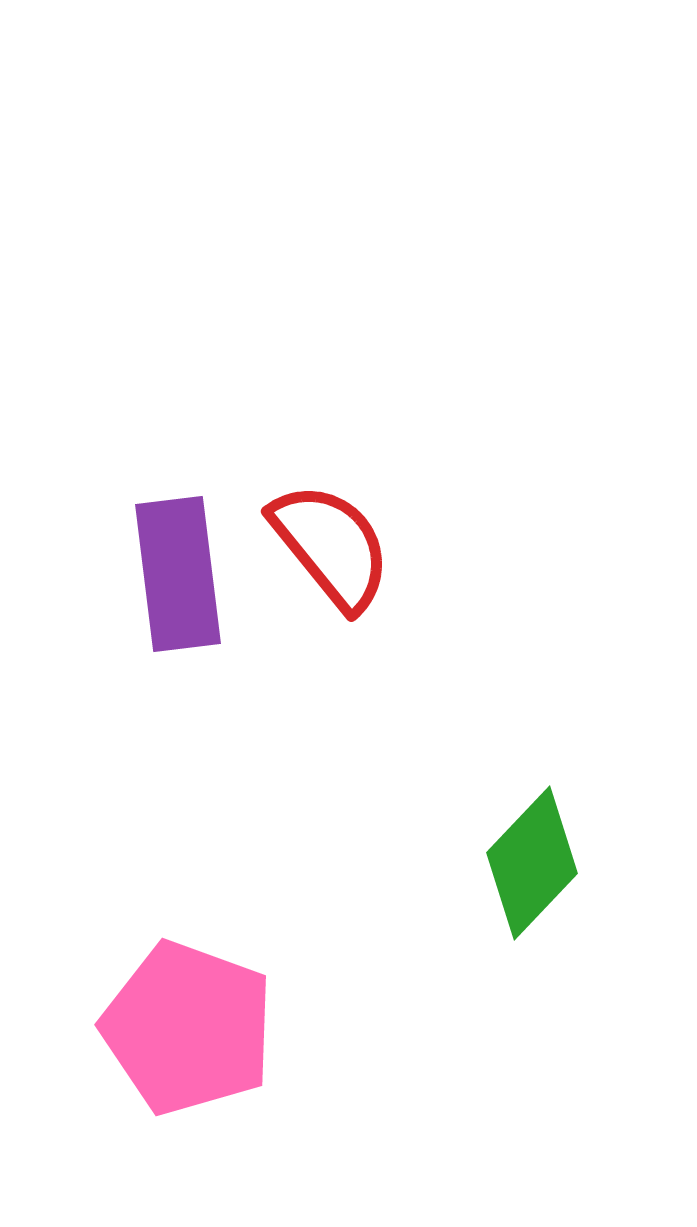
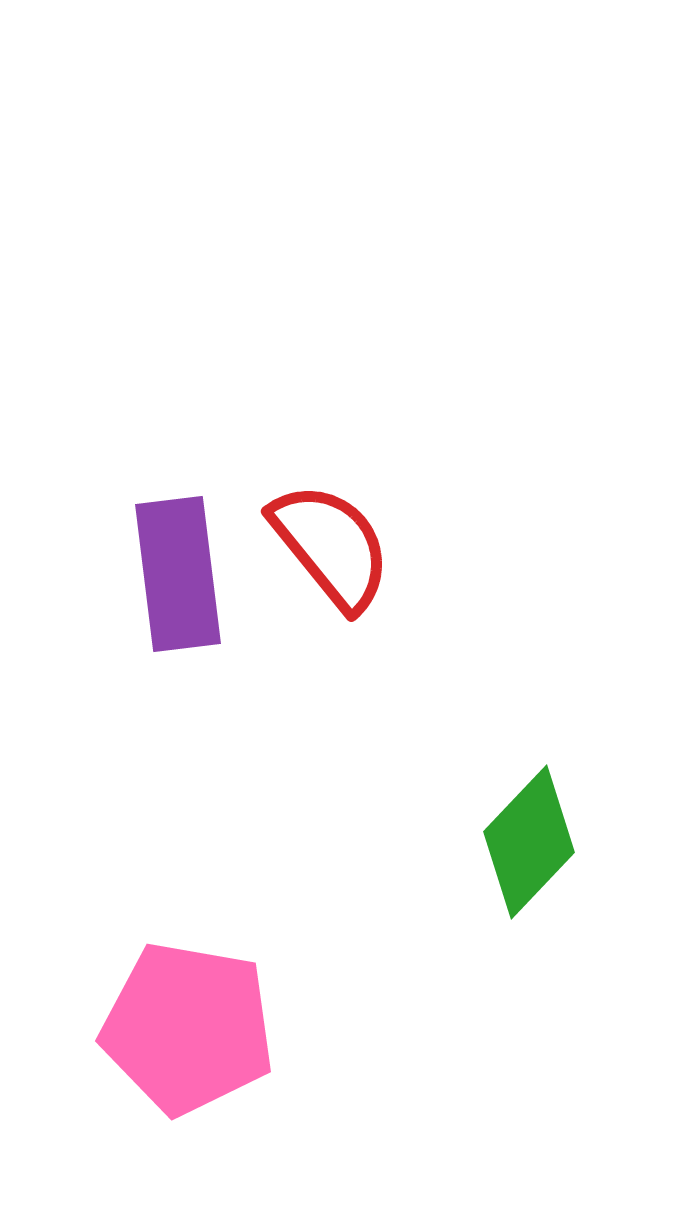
green diamond: moved 3 px left, 21 px up
pink pentagon: rotated 10 degrees counterclockwise
